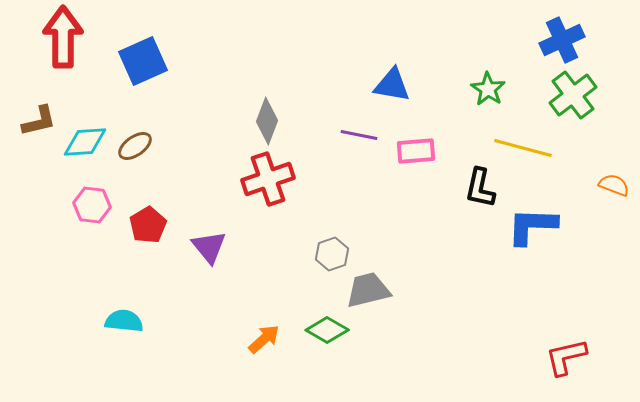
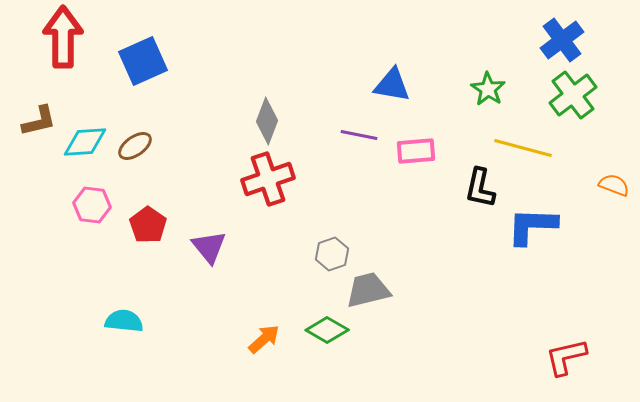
blue cross: rotated 12 degrees counterclockwise
red pentagon: rotated 6 degrees counterclockwise
